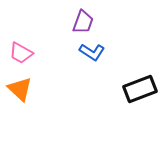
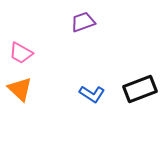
purple trapezoid: rotated 130 degrees counterclockwise
blue L-shape: moved 42 px down
